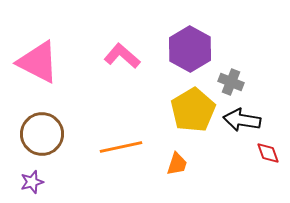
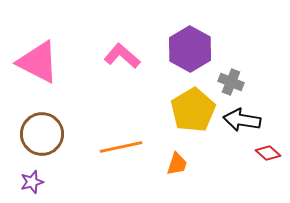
red diamond: rotated 30 degrees counterclockwise
